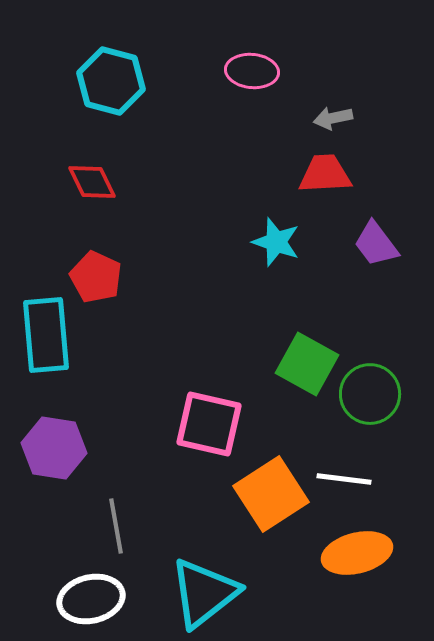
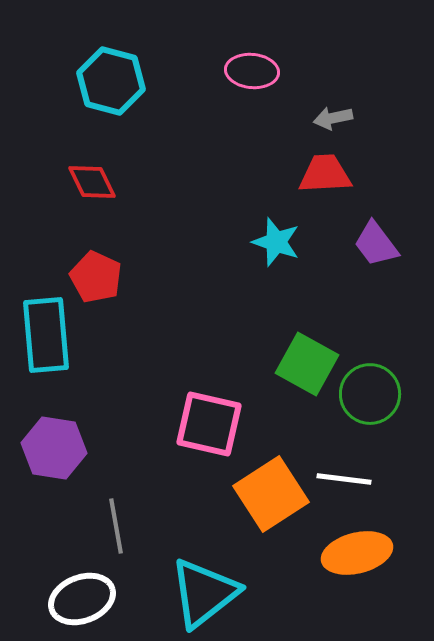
white ellipse: moved 9 px left; rotated 8 degrees counterclockwise
